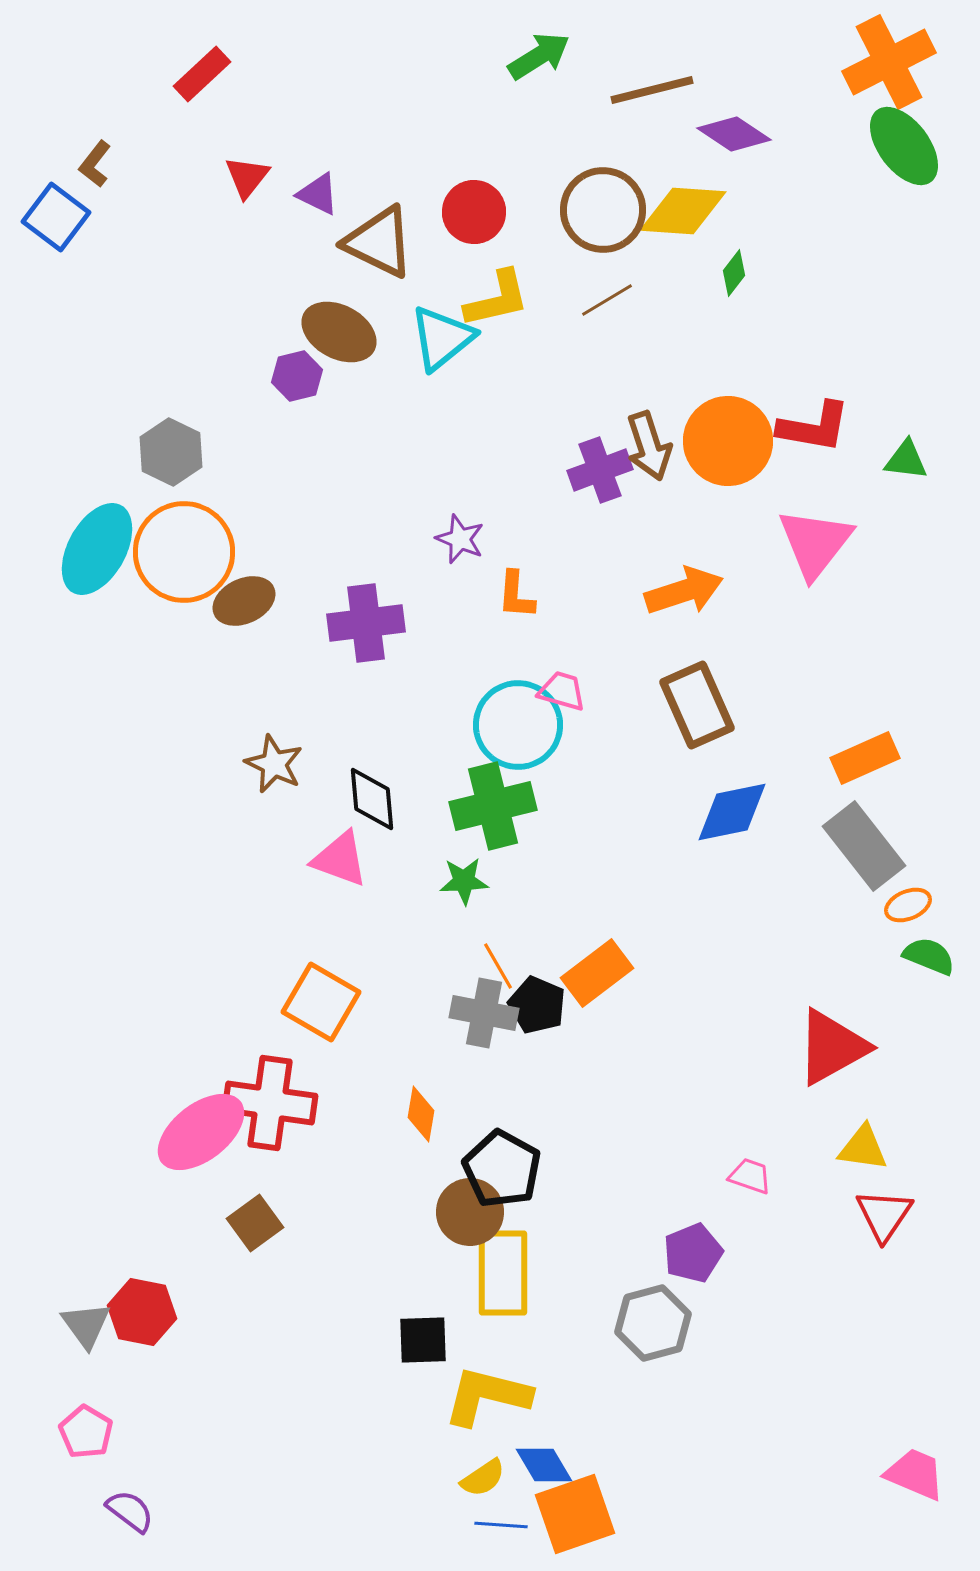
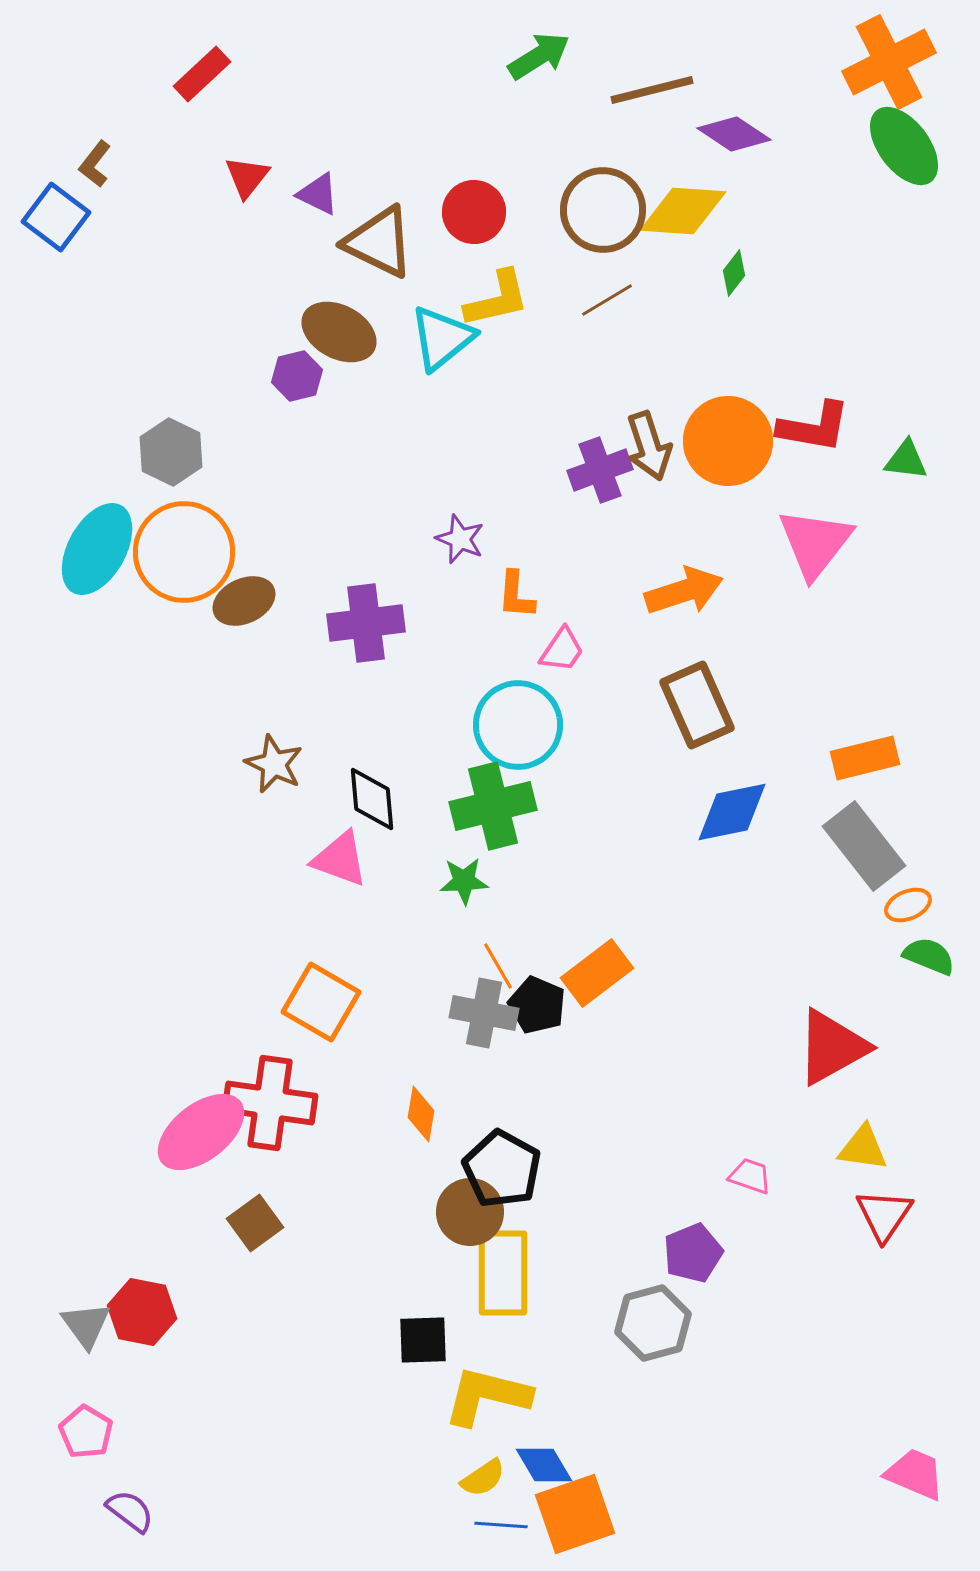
pink trapezoid at (562, 691): moved 41 px up; rotated 108 degrees clockwise
orange rectangle at (865, 758): rotated 10 degrees clockwise
